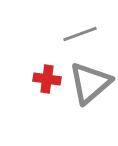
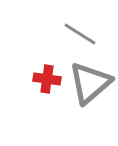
gray line: rotated 52 degrees clockwise
